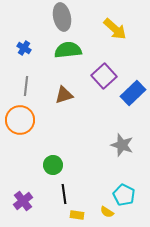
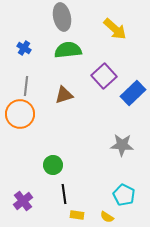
orange circle: moved 6 px up
gray star: rotated 15 degrees counterclockwise
yellow semicircle: moved 5 px down
